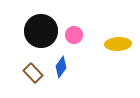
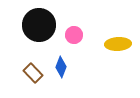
black circle: moved 2 px left, 6 px up
blue diamond: rotated 15 degrees counterclockwise
